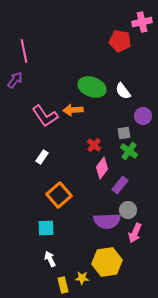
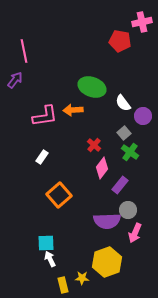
white semicircle: moved 12 px down
pink L-shape: rotated 64 degrees counterclockwise
gray square: rotated 32 degrees counterclockwise
green cross: moved 1 px right, 1 px down
cyan square: moved 15 px down
yellow hexagon: rotated 12 degrees counterclockwise
